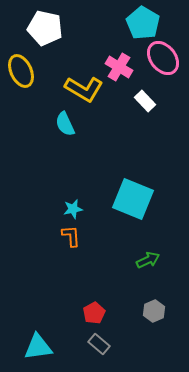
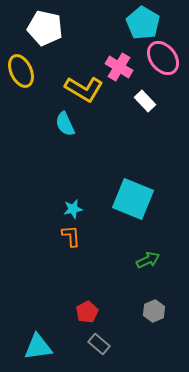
red pentagon: moved 7 px left, 1 px up
